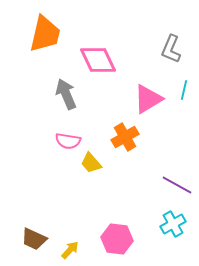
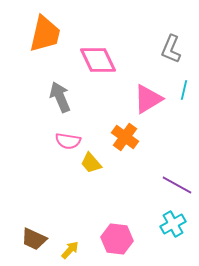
gray arrow: moved 6 px left, 3 px down
orange cross: rotated 24 degrees counterclockwise
